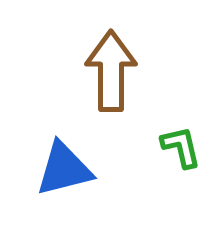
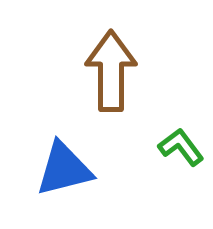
green L-shape: rotated 24 degrees counterclockwise
